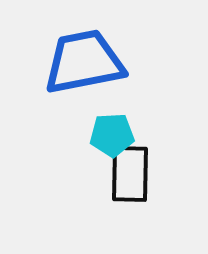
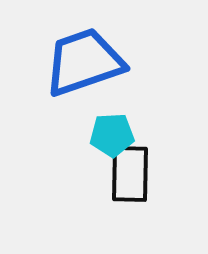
blue trapezoid: rotated 8 degrees counterclockwise
